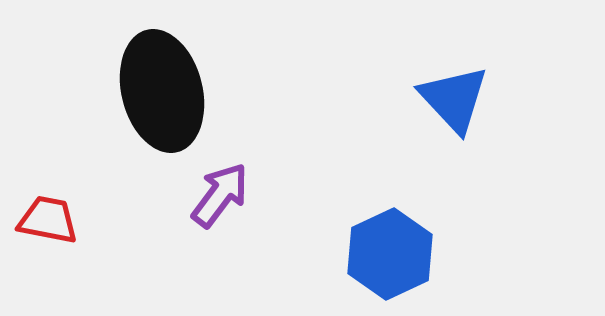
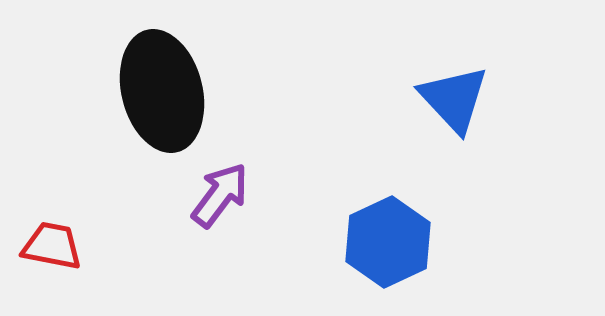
red trapezoid: moved 4 px right, 26 px down
blue hexagon: moved 2 px left, 12 px up
